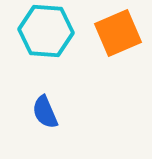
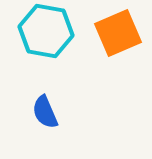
cyan hexagon: rotated 6 degrees clockwise
